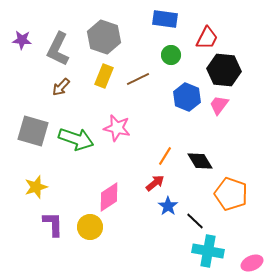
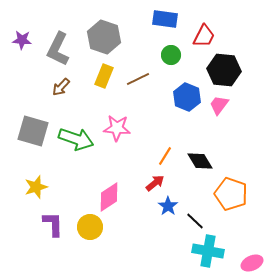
red trapezoid: moved 3 px left, 2 px up
pink star: rotated 8 degrees counterclockwise
